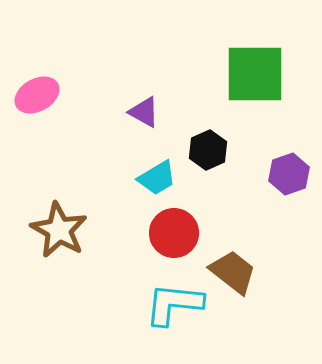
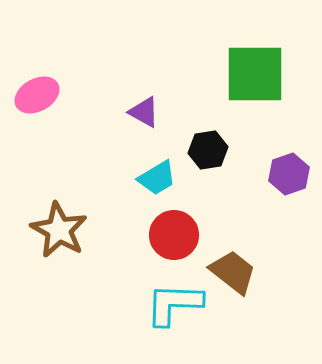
black hexagon: rotated 15 degrees clockwise
red circle: moved 2 px down
cyan L-shape: rotated 4 degrees counterclockwise
